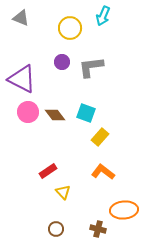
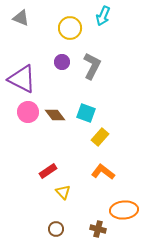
gray L-shape: moved 1 px right, 1 px up; rotated 124 degrees clockwise
